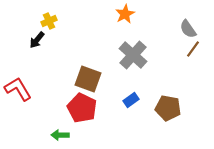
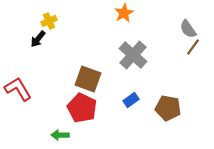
orange star: moved 1 px left, 1 px up
black arrow: moved 1 px right, 1 px up
brown line: moved 2 px up
